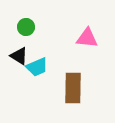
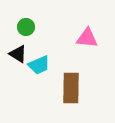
black triangle: moved 1 px left, 2 px up
cyan trapezoid: moved 2 px right, 2 px up
brown rectangle: moved 2 px left
